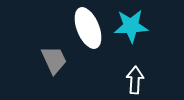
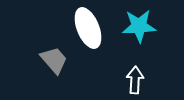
cyan star: moved 8 px right
gray trapezoid: rotated 16 degrees counterclockwise
